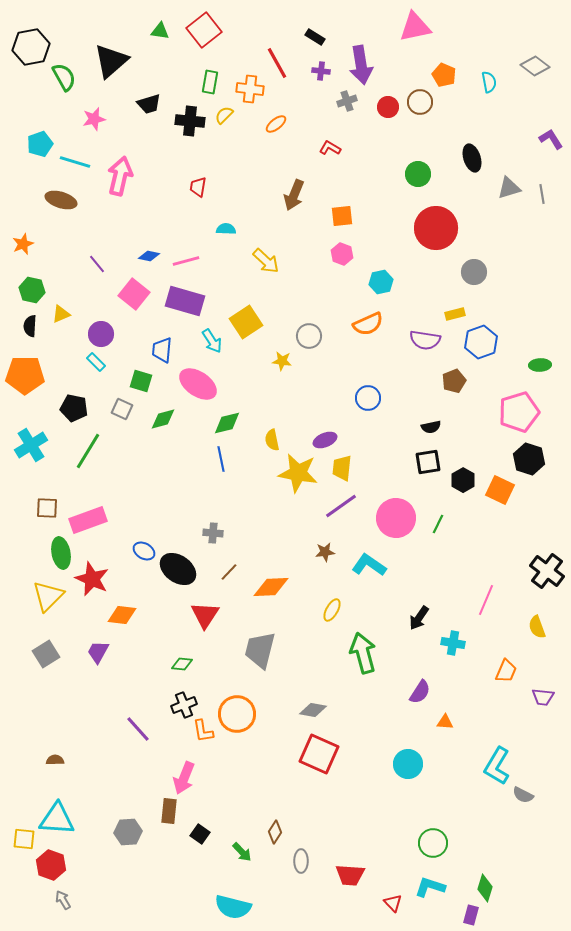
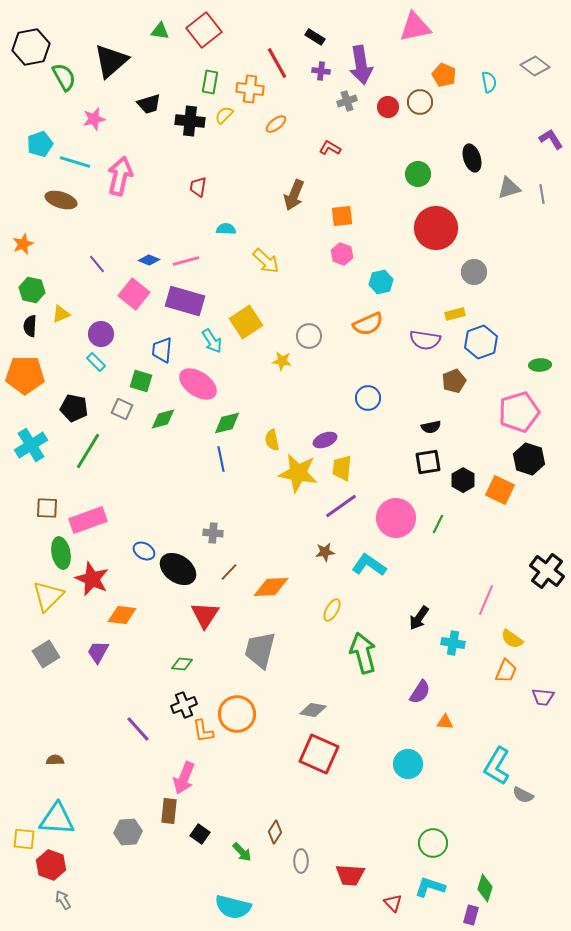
blue diamond at (149, 256): moved 4 px down; rotated 10 degrees clockwise
yellow semicircle at (537, 627): moved 25 px left, 12 px down; rotated 35 degrees counterclockwise
